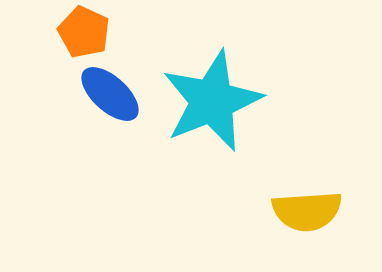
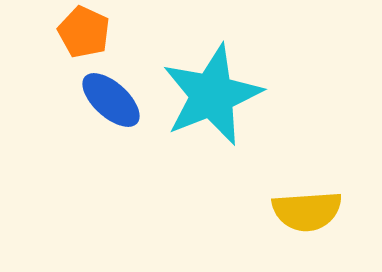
blue ellipse: moved 1 px right, 6 px down
cyan star: moved 6 px up
